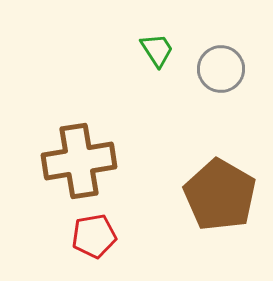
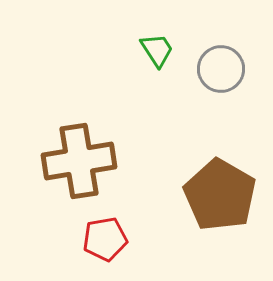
red pentagon: moved 11 px right, 3 px down
